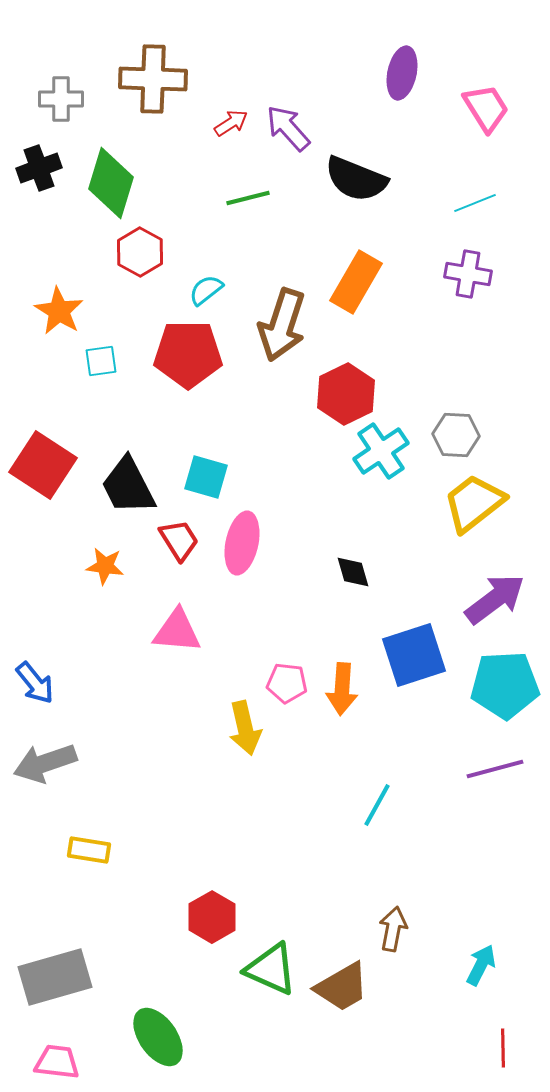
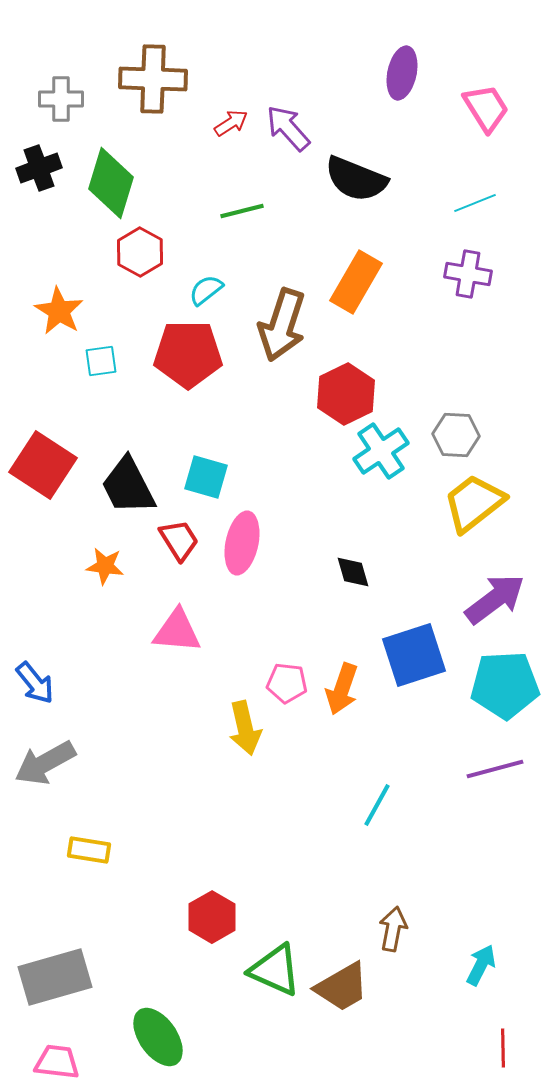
green line at (248, 198): moved 6 px left, 13 px down
orange arrow at (342, 689): rotated 15 degrees clockwise
gray arrow at (45, 763): rotated 10 degrees counterclockwise
green triangle at (271, 969): moved 4 px right, 1 px down
